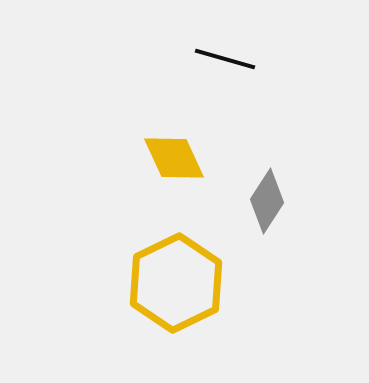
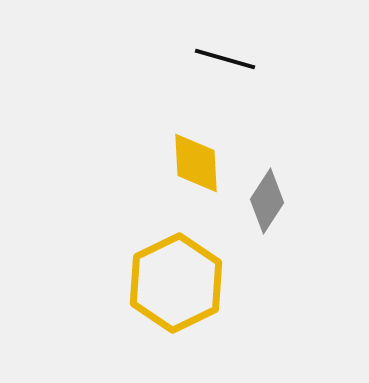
yellow diamond: moved 22 px right, 5 px down; rotated 22 degrees clockwise
